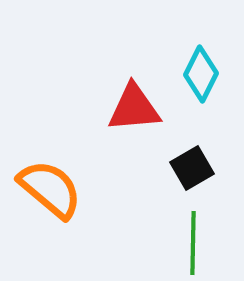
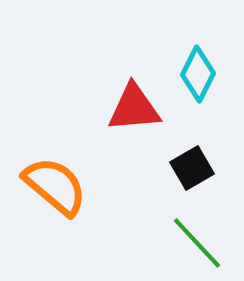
cyan diamond: moved 3 px left
orange semicircle: moved 5 px right, 3 px up
green line: moved 4 px right; rotated 44 degrees counterclockwise
